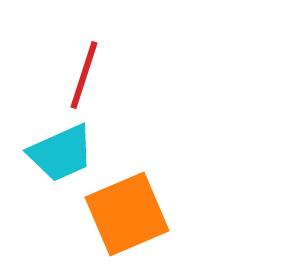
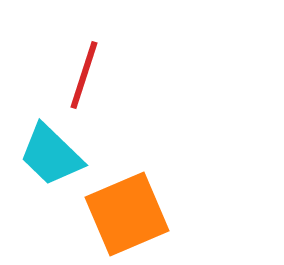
cyan trapezoid: moved 10 px left, 2 px down; rotated 68 degrees clockwise
